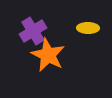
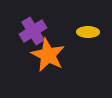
yellow ellipse: moved 4 px down
